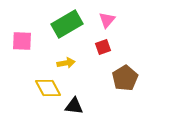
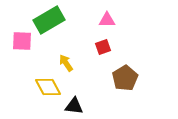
pink triangle: rotated 48 degrees clockwise
green rectangle: moved 18 px left, 4 px up
yellow arrow: rotated 114 degrees counterclockwise
yellow diamond: moved 1 px up
